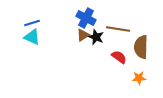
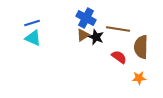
cyan triangle: moved 1 px right, 1 px down
